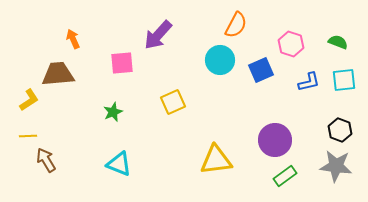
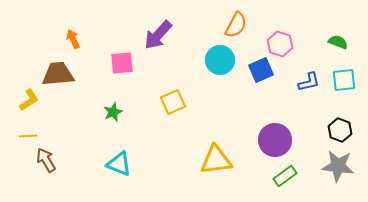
pink hexagon: moved 11 px left
gray star: moved 2 px right
